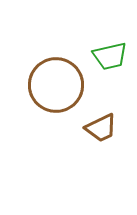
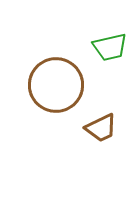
green trapezoid: moved 9 px up
